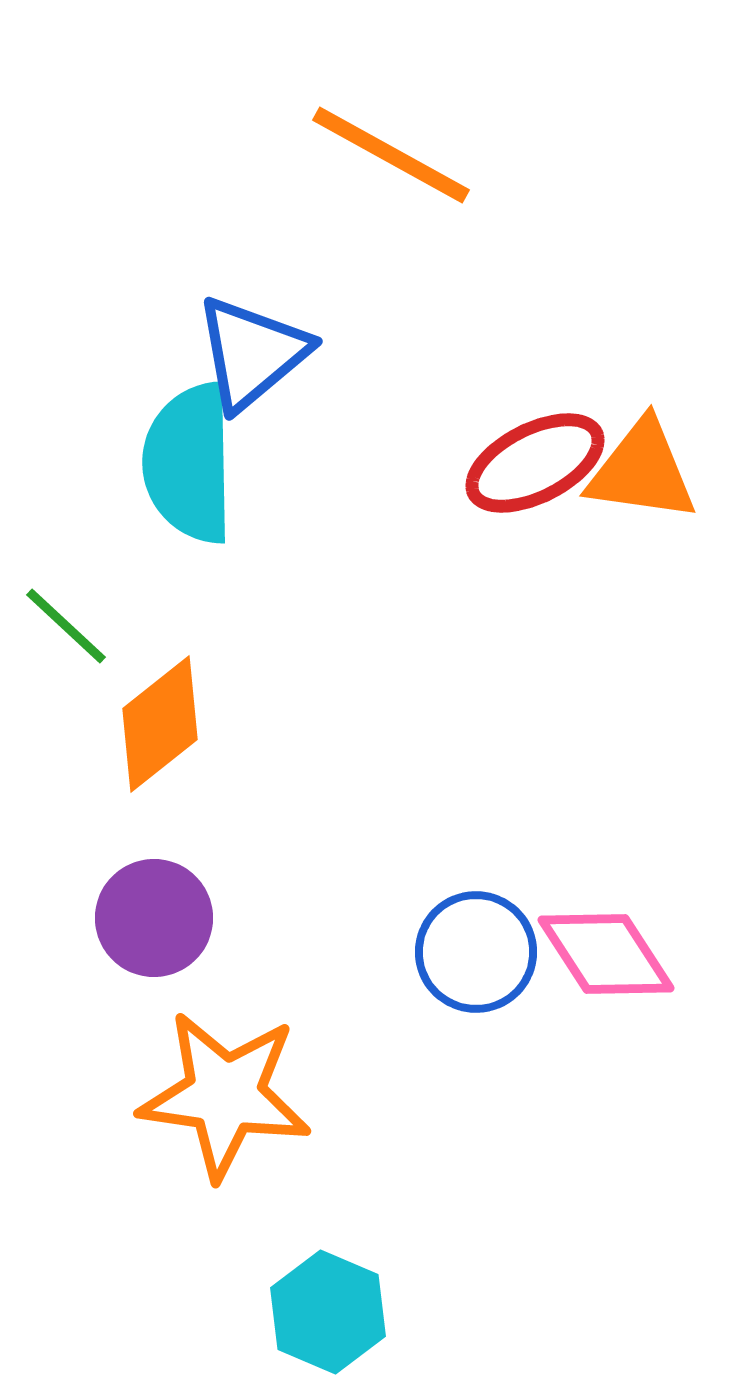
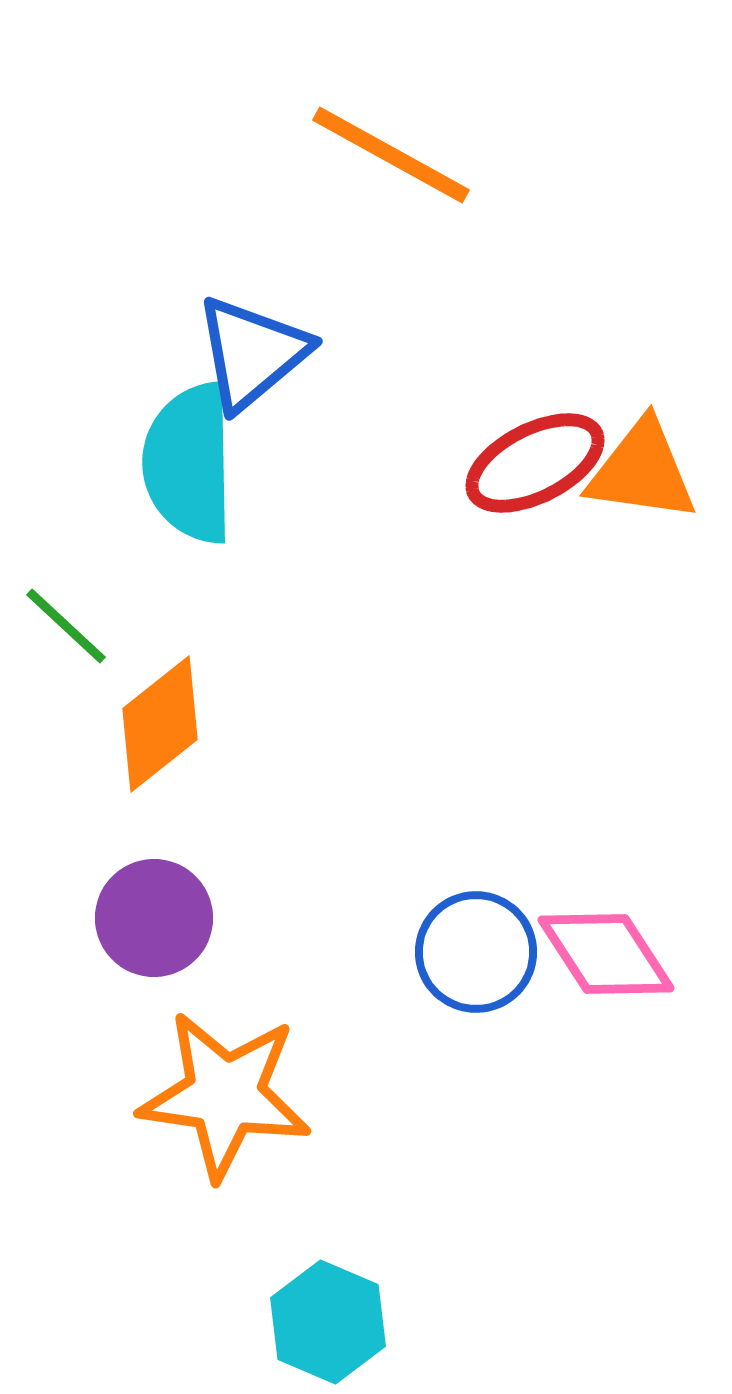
cyan hexagon: moved 10 px down
